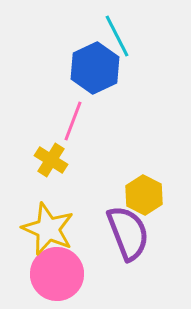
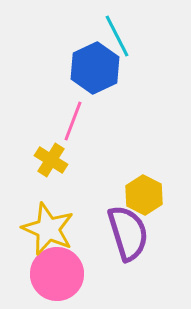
purple semicircle: rotated 4 degrees clockwise
